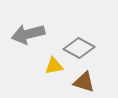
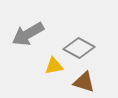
gray arrow: rotated 16 degrees counterclockwise
